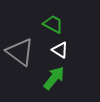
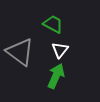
white triangle: rotated 36 degrees clockwise
green arrow: moved 2 px right, 2 px up; rotated 15 degrees counterclockwise
